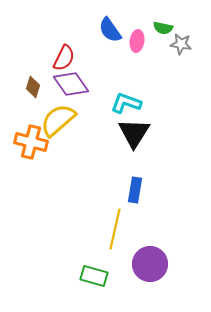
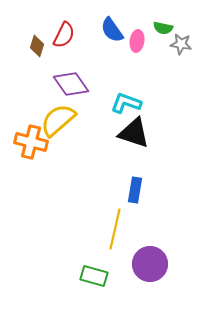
blue semicircle: moved 2 px right
red semicircle: moved 23 px up
brown diamond: moved 4 px right, 41 px up
black triangle: rotated 44 degrees counterclockwise
